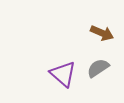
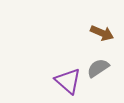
purple triangle: moved 5 px right, 7 px down
